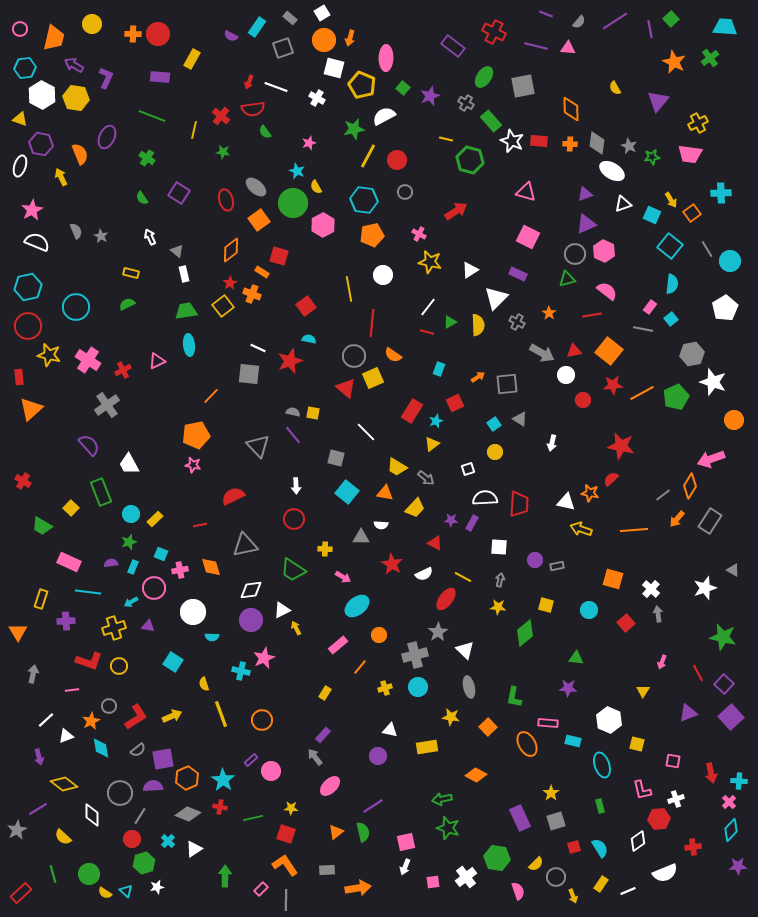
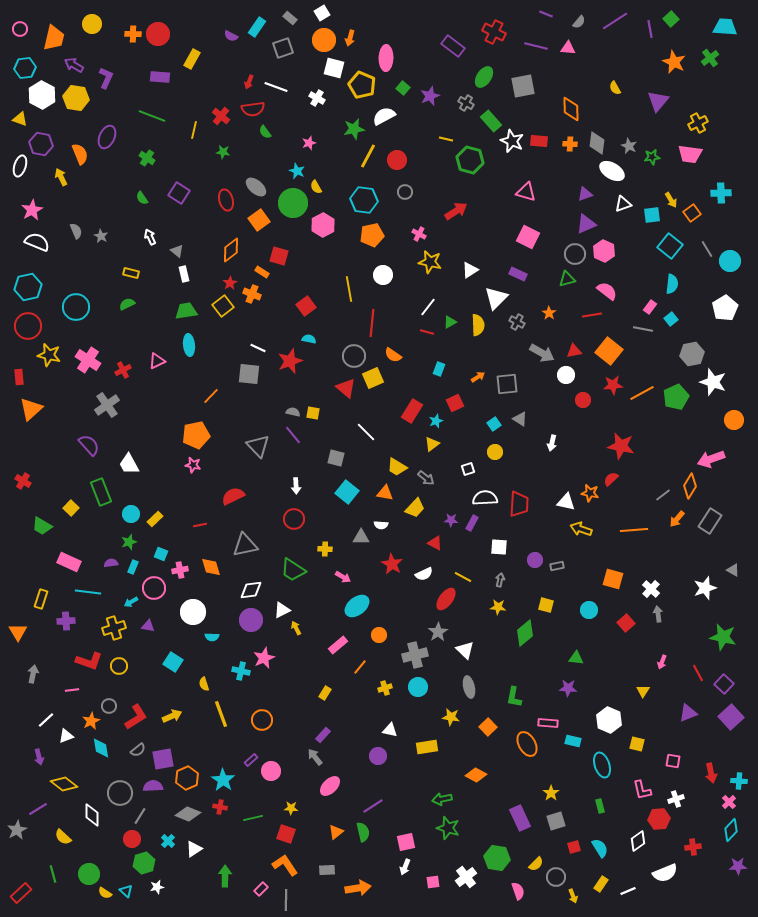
cyan square at (652, 215): rotated 30 degrees counterclockwise
